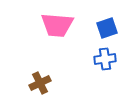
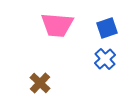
blue cross: rotated 35 degrees counterclockwise
brown cross: rotated 20 degrees counterclockwise
